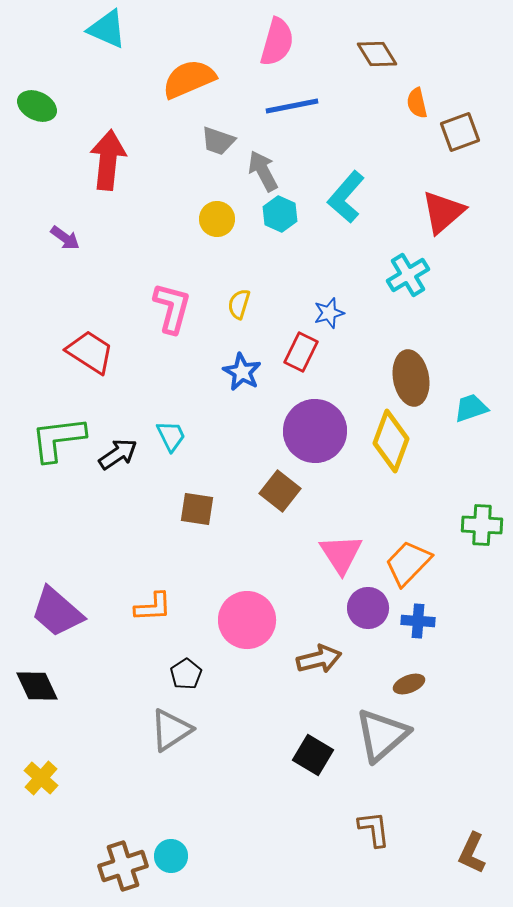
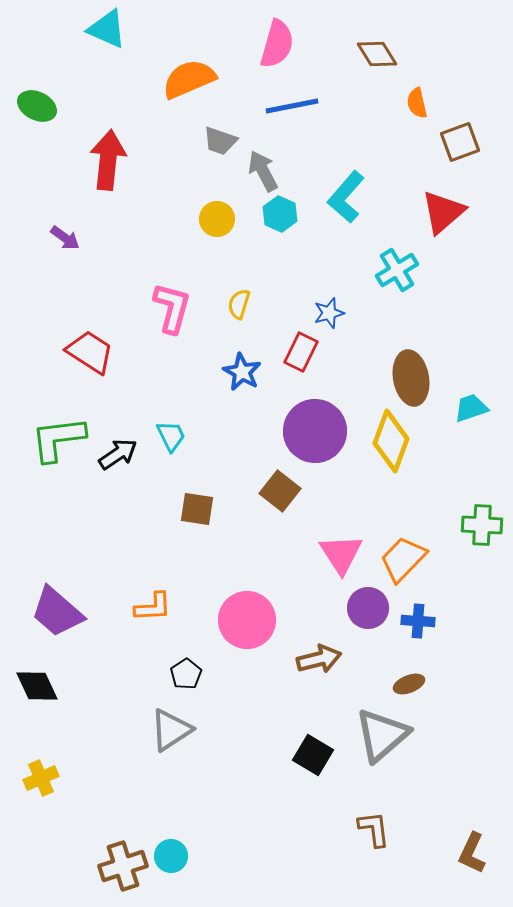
pink semicircle at (277, 42): moved 2 px down
brown square at (460, 132): moved 10 px down
gray trapezoid at (218, 141): moved 2 px right
cyan cross at (408, 275): moved 11 px left, 5 px up
orange trapezoid at (408, 563): moved 5 px left, 4 px up
yellow cross at (41, 778): rotated 24 degrees clockwise
